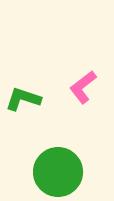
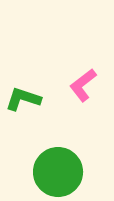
pink L-shape: moved 2 px up
